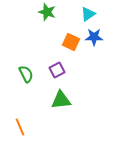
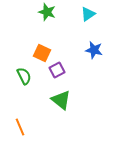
blue star: moved 13 px down; rotated 12 degrees clockwise
orange square: moved 29 px left, 11 px down
green semicircle: moved 2 px left, 2 px down
green triangle: rotated 45 degrees clockwise
